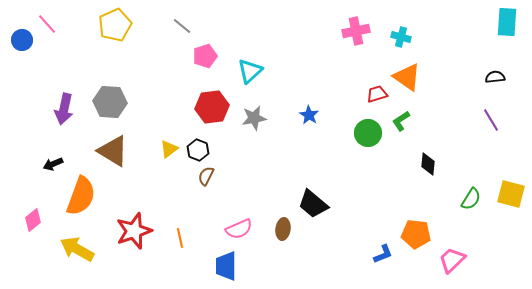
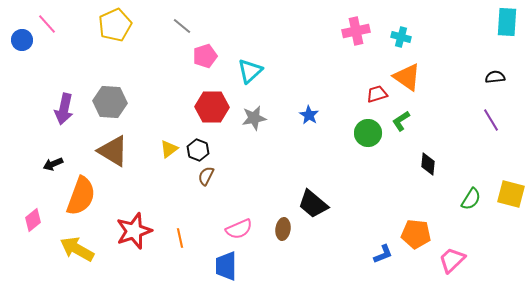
red hexagon: rotated 8 degrees clockwise
